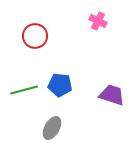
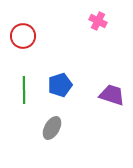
red circle: moved 12 px left
blue pentagon: rotated 25 degrees counterclockwise
green line: rotated 76 degrees counterclockwise
